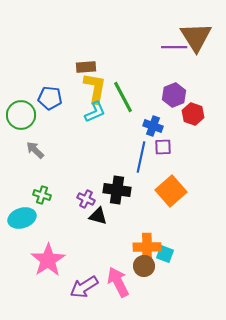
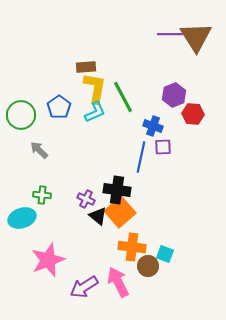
purple line: moved 4 px left, 13 px up
blue pentagon: moved 9 px right, 9 px down; rotated 30 degrees clockwise
red hexagon: rotated 15 degrees counterclockwise
gray arrow: moved 4 px right
orange square: moved 51 px left, 21 px down
green cross: rotated 12 degrees counterclockwise
black triangle: rotated 24 degrees clockwise
orange cross: moved 15 px left; rotated 8 degrees clockwise
pink star: rotated 12 degrees clockwise
brown circle: moved 4 px right
